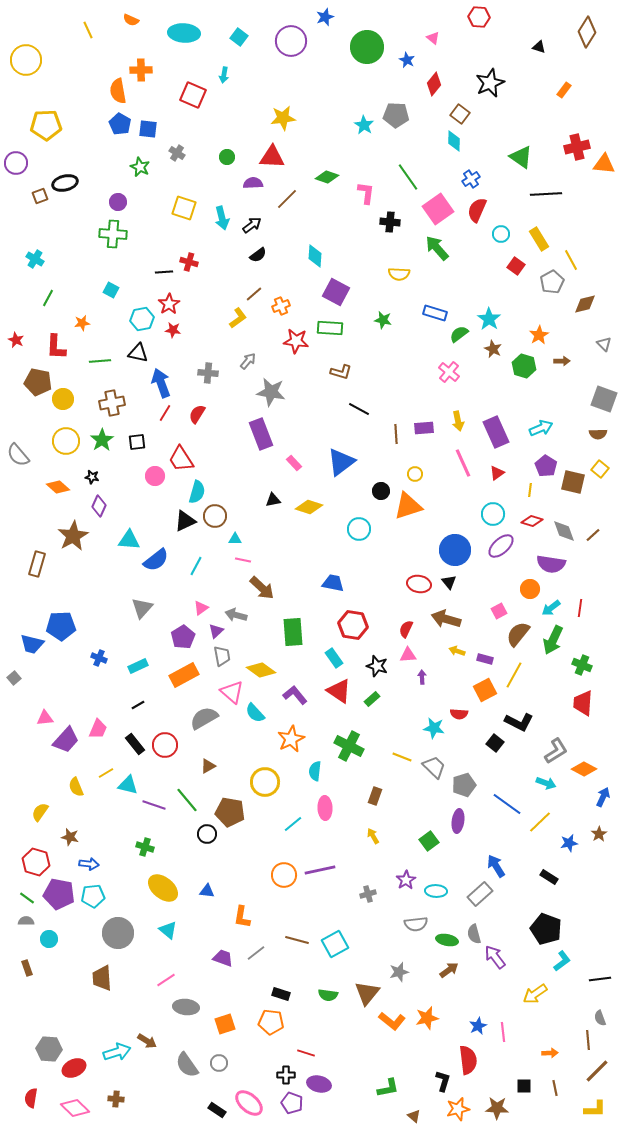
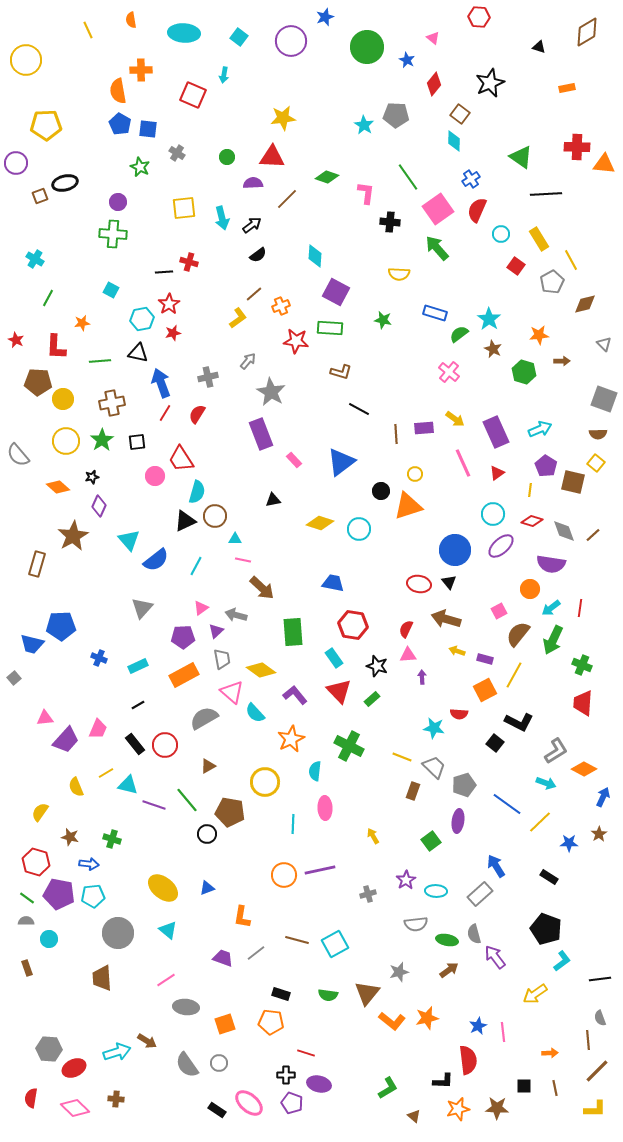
orange semicircle at (131, 20): rotated 56 degrees clockwise
brown diamond at (587, 32): rotated 28 degrees clockwise
orange rectangle at (564, 90): moved 3 px right, 2 px up; rotated 42 degrees clockwise
red cross at (577, 147): rotated 15 degrees clockwise
yellow square at (184, 208): rotated 25 degrees counterclockwise
red star at (173, 330): moved 3 px down; rotated 21 degrees counterclockwise
orange star at (539, 335): rotated 24 degrees clockwise
green hexagon at (524, 366): moved 6 px down
gray cross at (208, 373): moved 4 px down; rotated 18 degrees counterclockwise
brown pentagon at (38, 382): rotated 8 degrees counterclockwise
gray star at (271, 392): rotated 20 degrees clockwise
yellow arrow at (458, 421): moved 3 px left, 2 px up; rotated 42 degrees counterclockwise
cyan arrow at (541, 428): moved 1 px left, 1 px down
pink rectangle at (294, 463): moved 3 px up
yellow square at (600, 469): moved 4 px left, 6 px up
black star at (92, 477): rotated 24 degrees counterclockwise
yellow diamond at (309, 507): moved 11 px right, 16 px down
cyan triangle at (129, 540): rotated 45 degrees clockwise
purple pentagon at (183, 637): rotated 30 degrees clockwise
gray trapezoid at (222, 656): moved 3 px down
red triangle at (339, 691): rotated 12 degrees clockwise
brown rectangle at (375, 796): moved 38 px right, 5 px up
cyan line at (293, 824): rotated 48 degrees counterclockwise
green square at (429, 841): moved 2 px right
blue star at (569, 843): rotated 12 degrees clockwise
green cross at (145, 847): moved 33 px left, 8 px up
blue triangle at (207, 891): moved 3 px up; rotated 28 degrees counterclockwise
black L-shape at (443, 1081): rotated 75 degrees clockwise
green L-shape at (388, 1088): rotated 20 degrees counterclockwise
